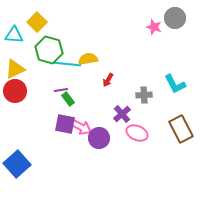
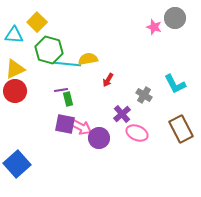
gray cross: rotated 35 degrees clockwise
green rectangle: rotated 24 degrees clockwise
